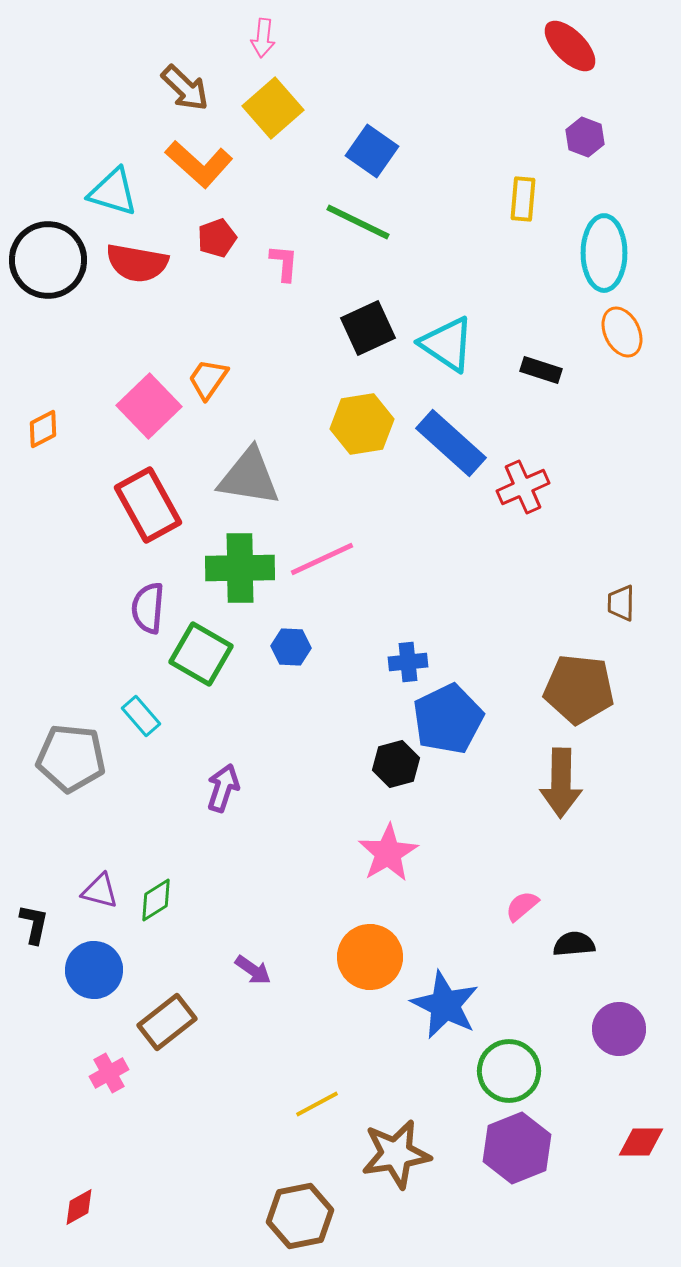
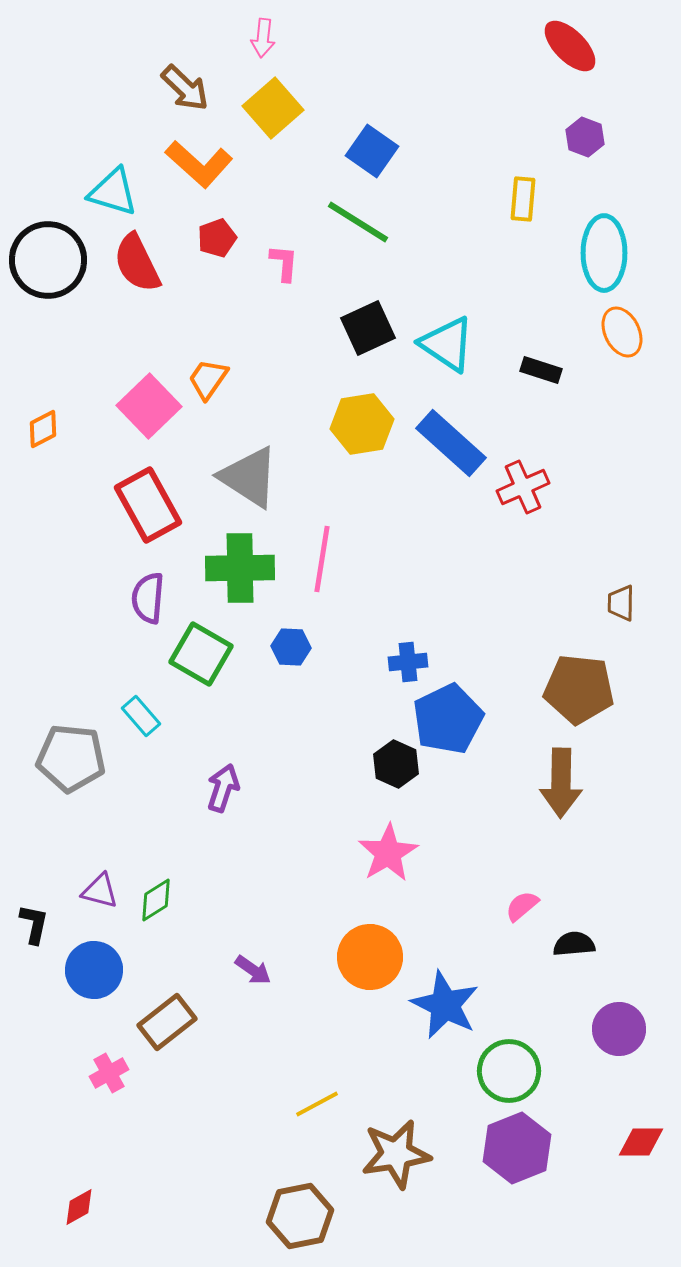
green line at (358, 222): rotated 6 degrees clockwise
red semicircle at (137, 263): rotated 54 degrees clockwise
gray triangle at (249, 477): rotated 24 degrees clockwise
pink line at (322, 559): rotated 56 degrees counterclockwise
purple semicircle at (148, 608): moved 10 px up
black hexagon at (396, 764): rotated 21 degrees counterclockwise
